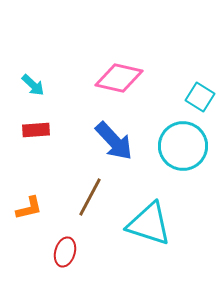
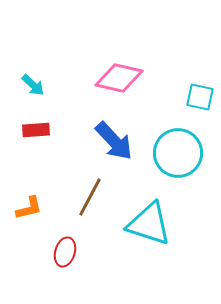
cyan square: rotated 20 degrees counterclockwise
cyan circle: moved 5 px left, 7 px down
